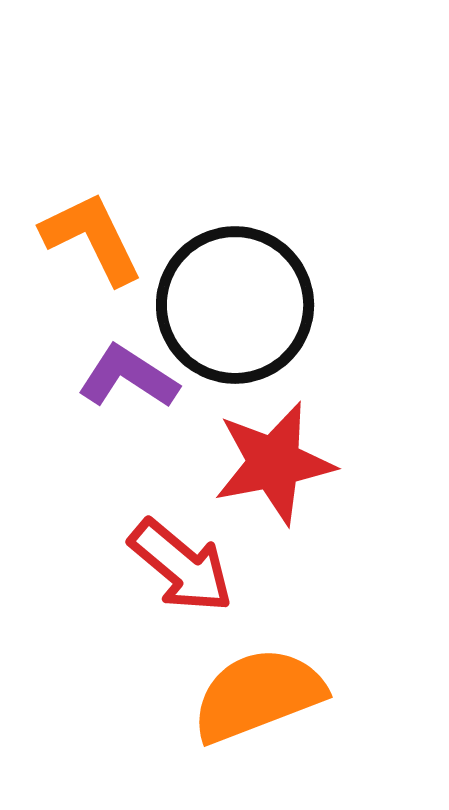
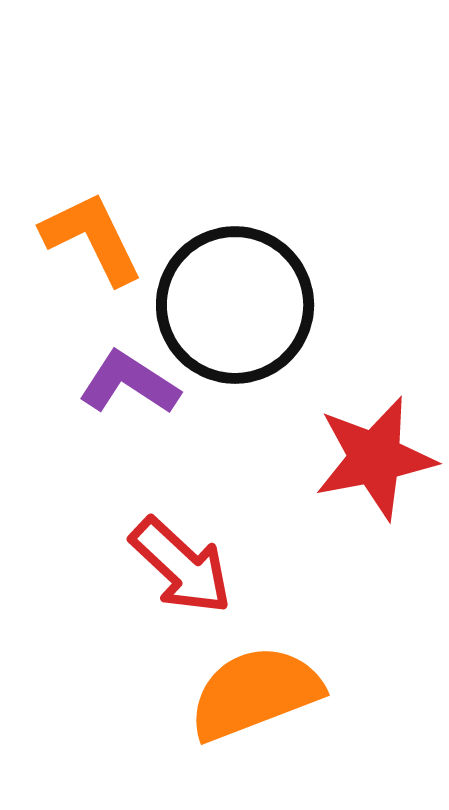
purple L-shape: moved 1 px right, 6 px down
red star: moved 101 px right, 5 px up
red arrow: rotated 3 degrees clockwise
orange semicircle: moved 3 px left, 2 px up
